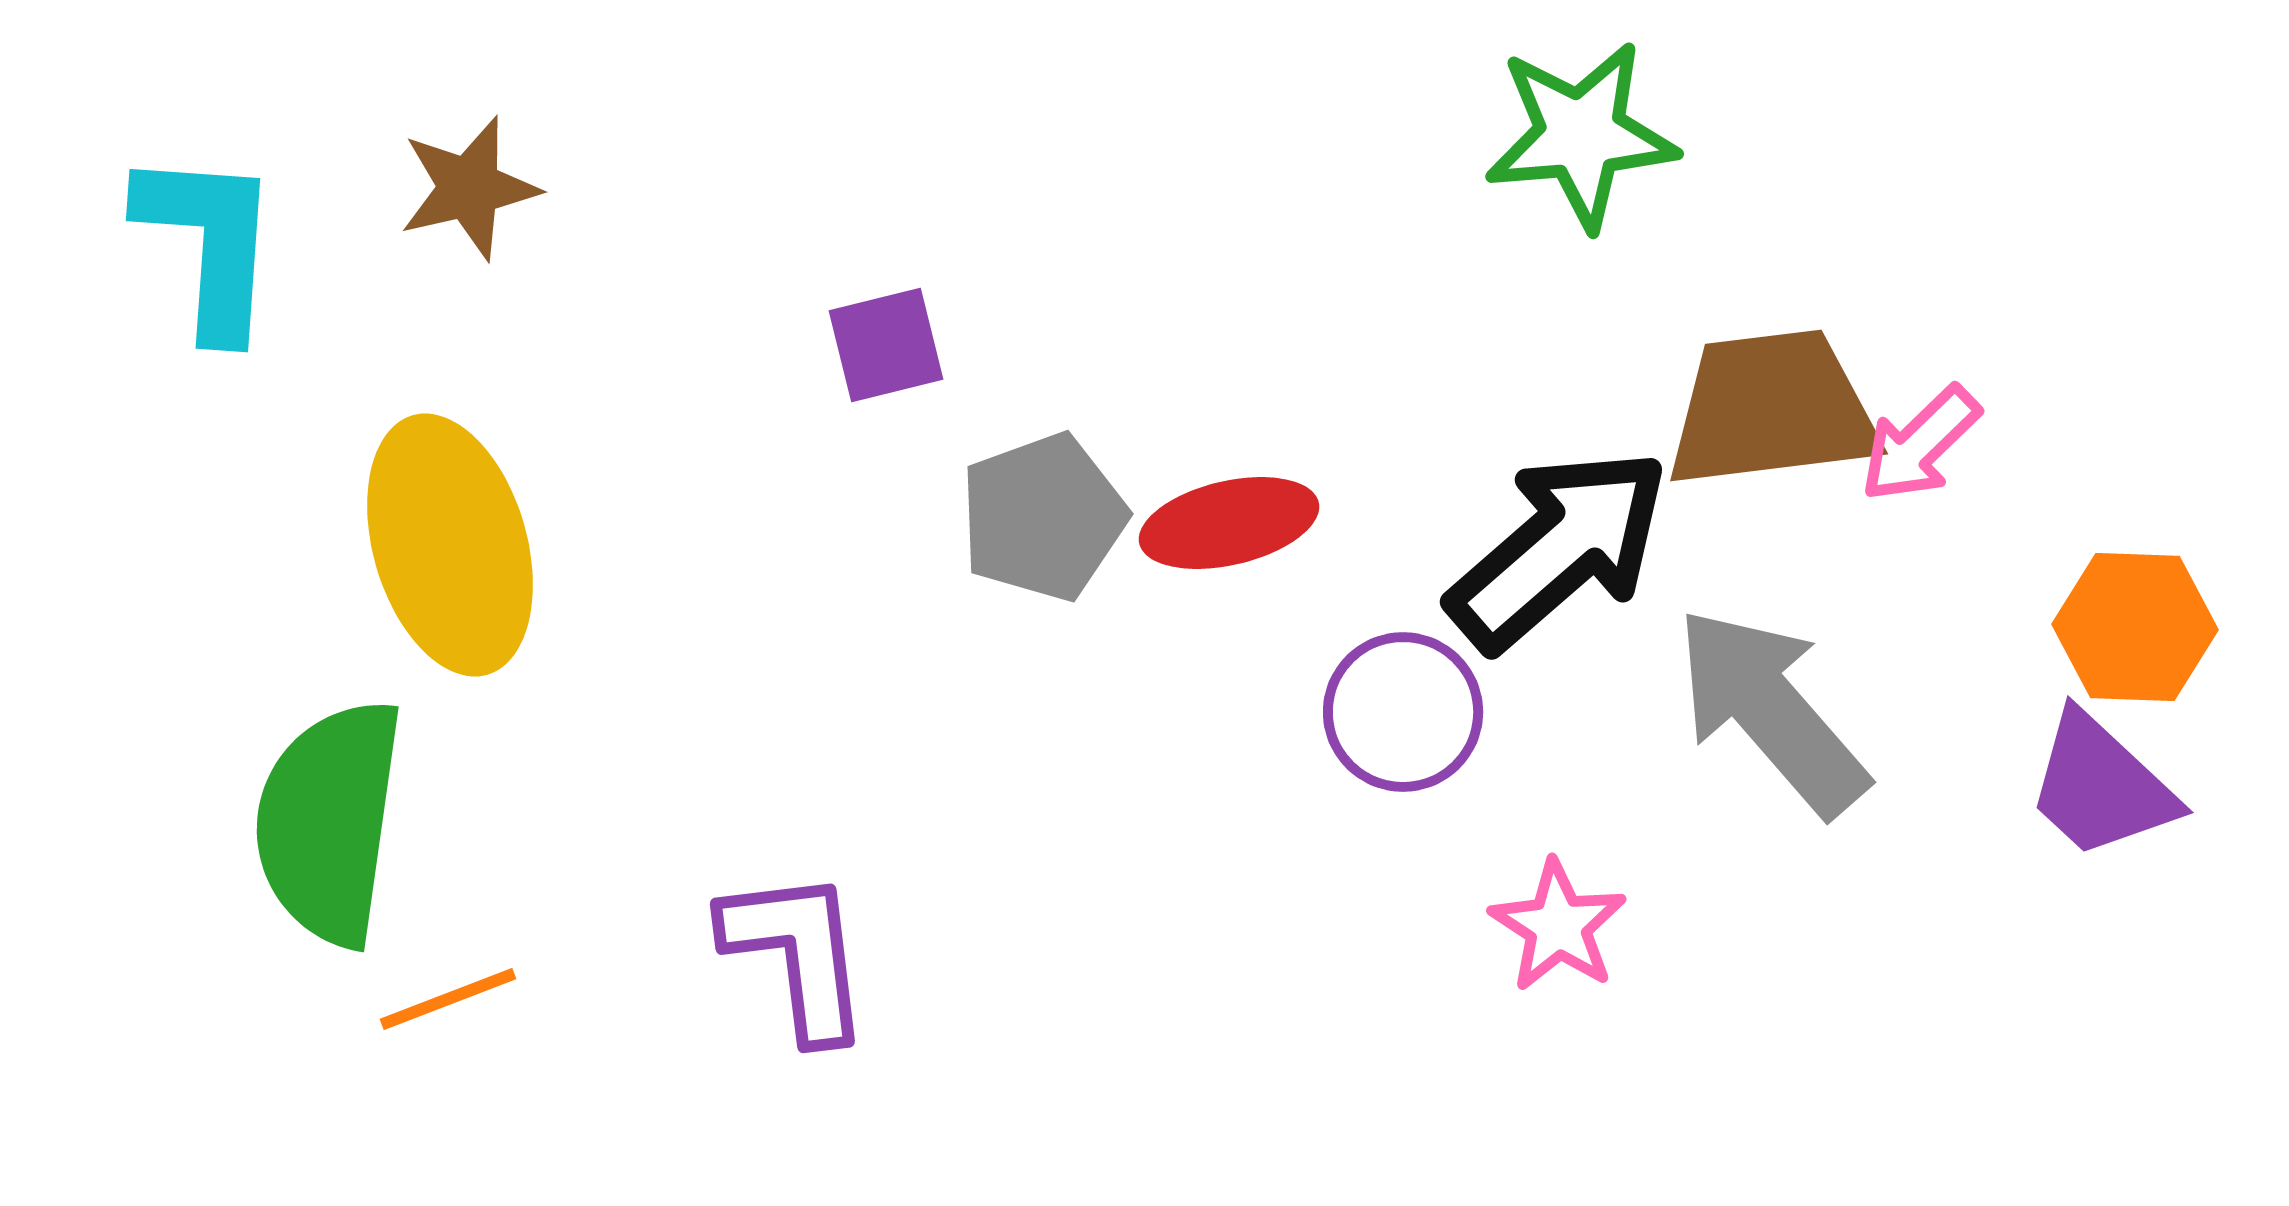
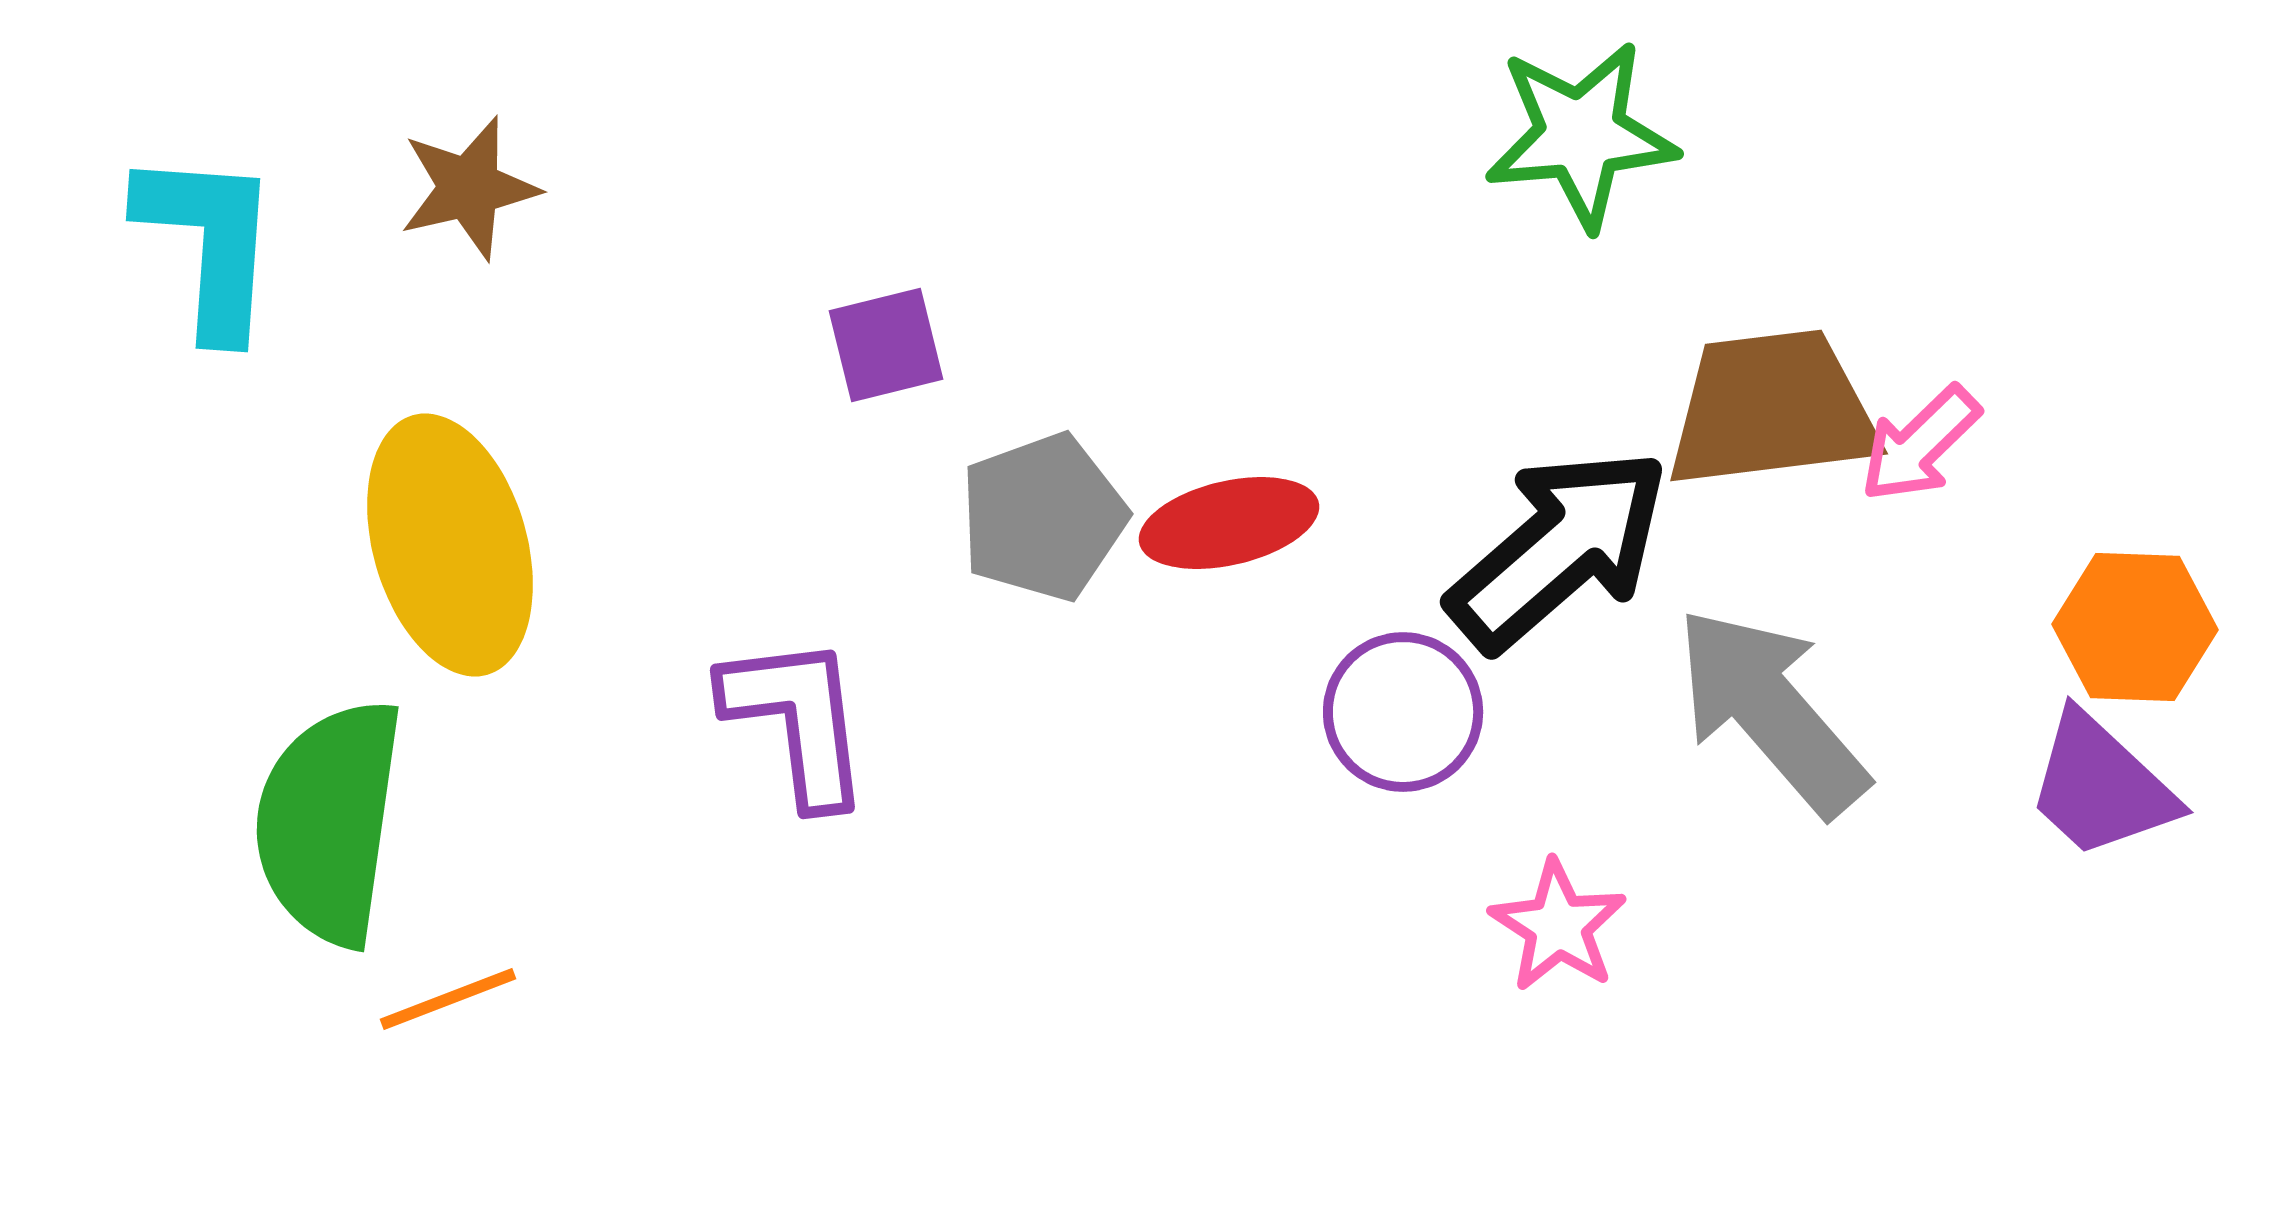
purple L-shape: moved 234 px up
